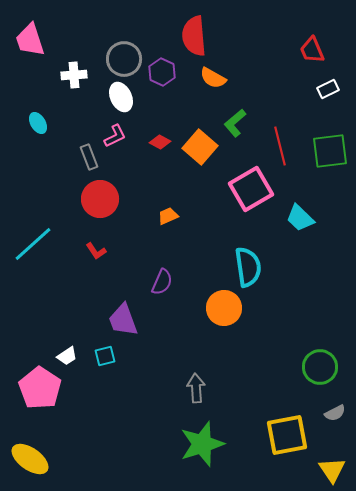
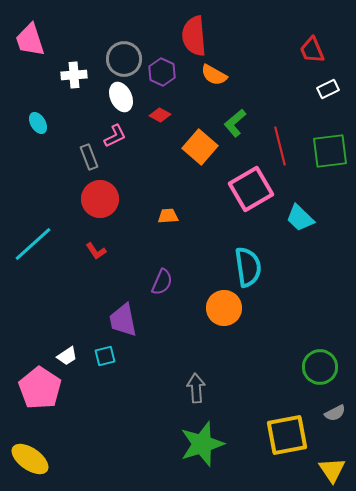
orange semicircle: moved 1 px right, 3 px up
red diamond: moved 27 px up
orange trapezoid: rotated 20 degrees clockwise
purple trapezoid: rotated 9 degrees clockwise
